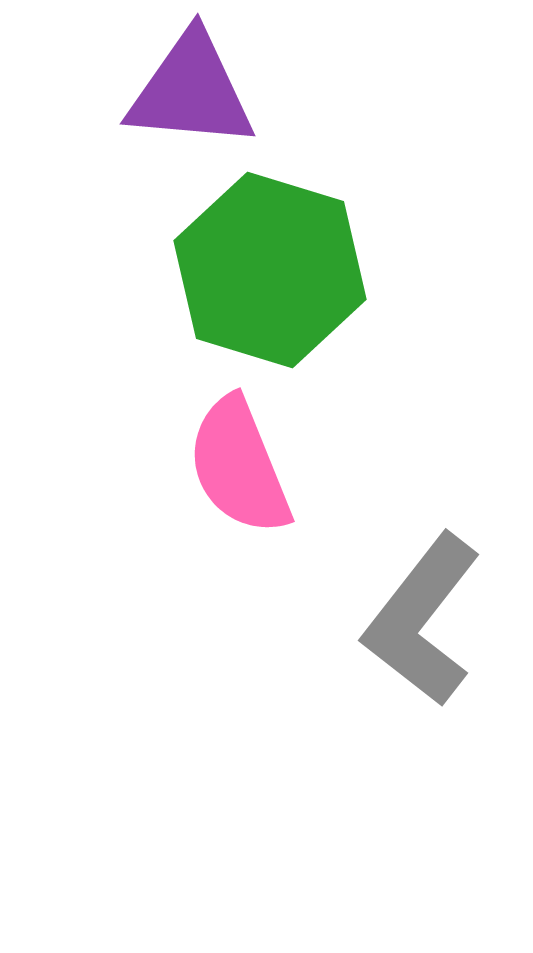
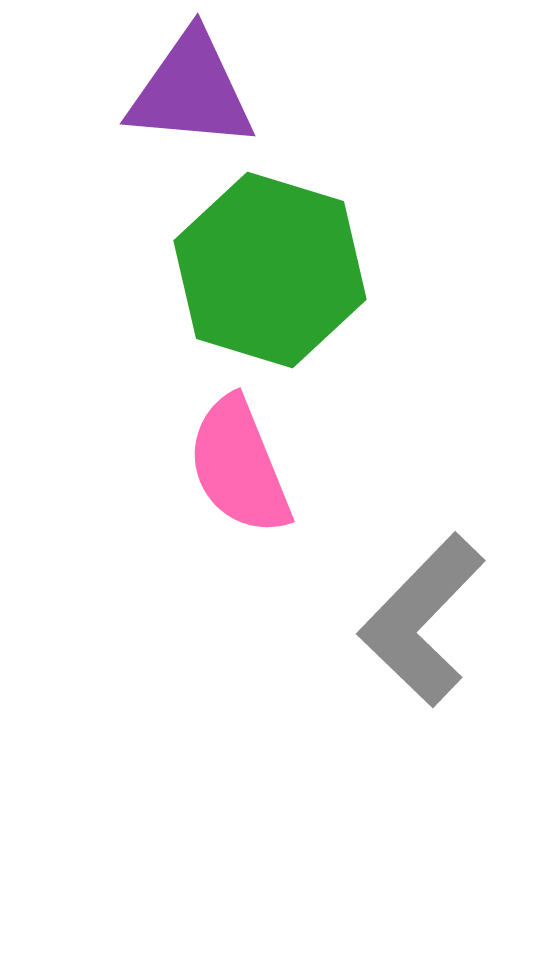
gray L-shape: rotated 6 degrees clockwise
